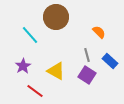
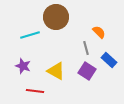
cyan line: rotated 66 degrees counterclockwise
gray line: moved 1 px left, 7 px up
blue rectangle: moved 1 px left, 1 px up
purple star: rotated 21 degrees counterclockwise
purple square: moved 4 px up
red line: rotated 30 degrees counterclockwise
